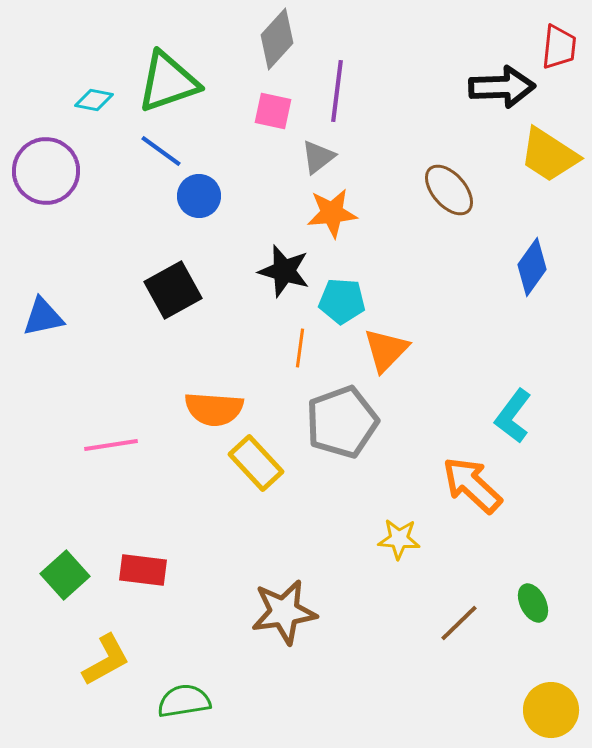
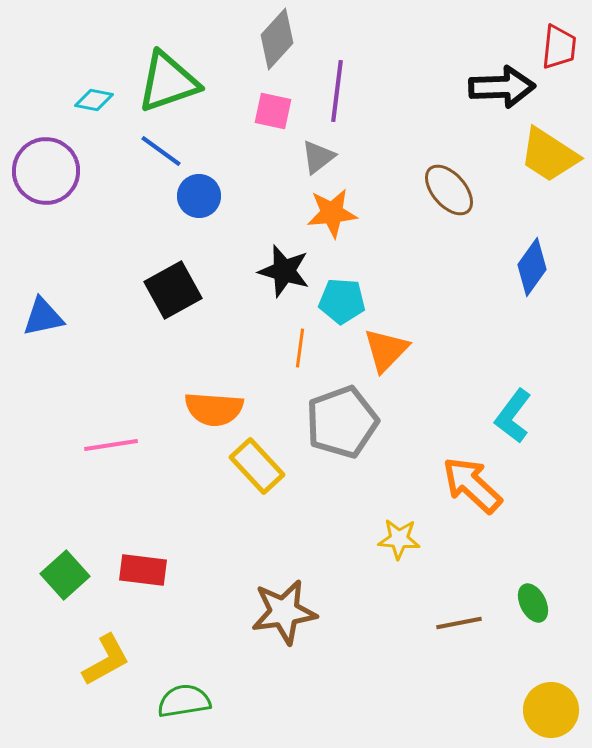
yellow rectangle: moved 1 px right, 3 px down
brown line: rotated 33 degrees clockwise
